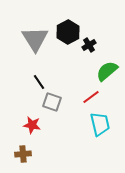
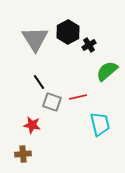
red line: moved 13 px left; rotated 24 degrees clockwise
